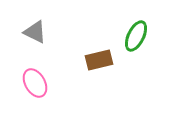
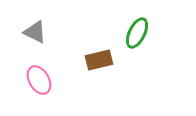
green ellipse: moved 1 px right, 3 px up
pink ellipse: moved 4 px right, 3 px up
